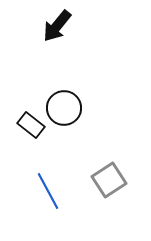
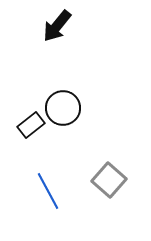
black circle: moved 1 px left
black rectangle: rotated 76 degrees counterclockwise
gray square: rotated 16 degrees counterclockwise
